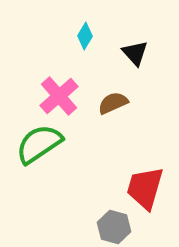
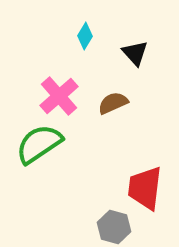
red trapezoid: rotated 9 degrees counterclockwise
